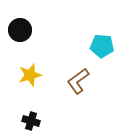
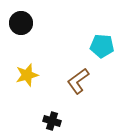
black circle: moved 1 px right, 7 px up
yellow star: moved 3 px left
black cross: moved 21 px right
